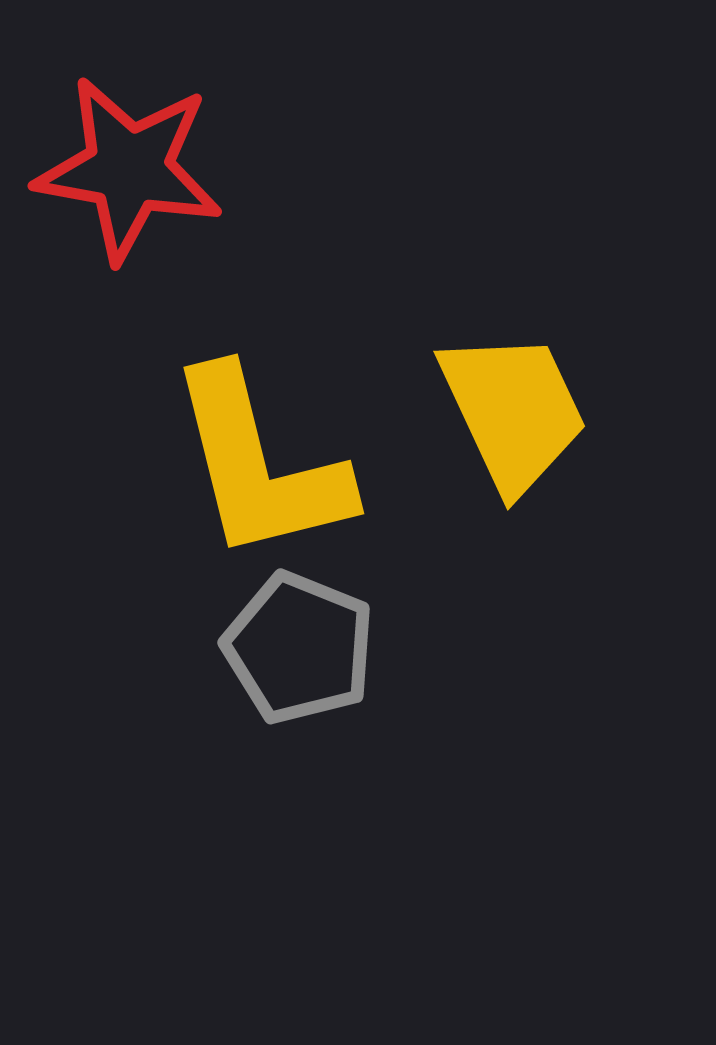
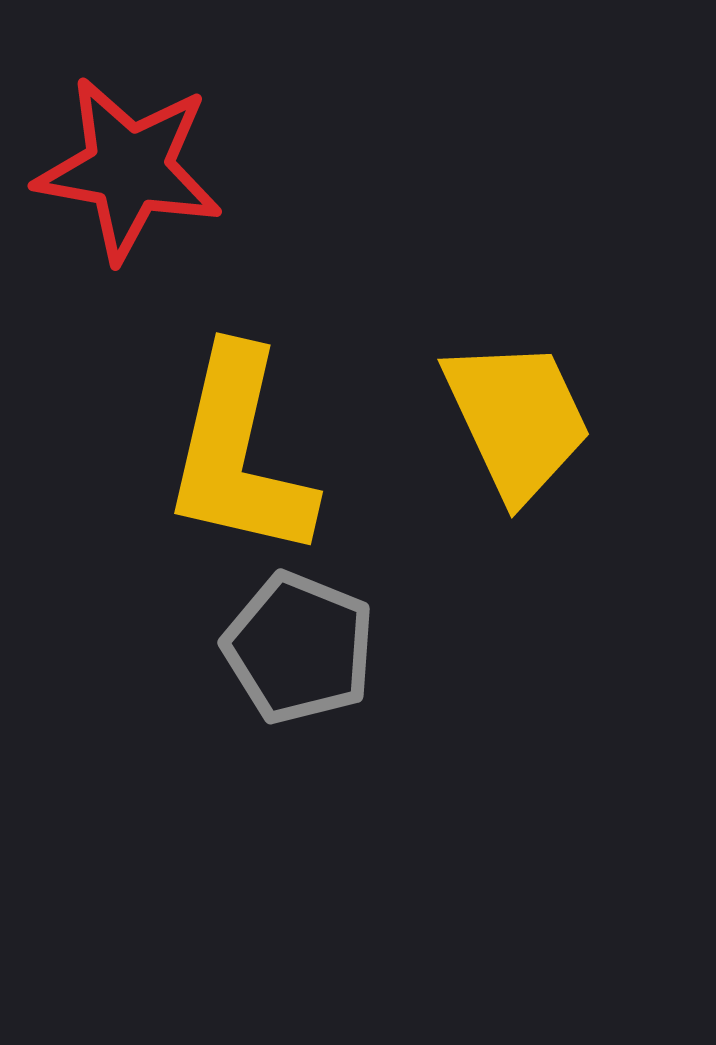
yellow trapezoid: moved 4 px right, 8 px down
yellow L-shape: moved 20 px left, 11 px up; rotated 27 degrees clockwise
